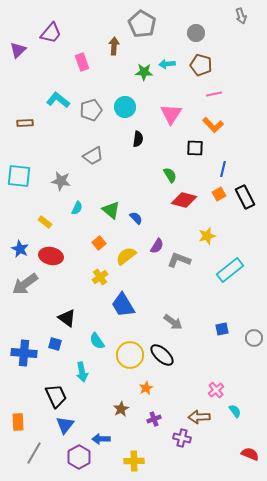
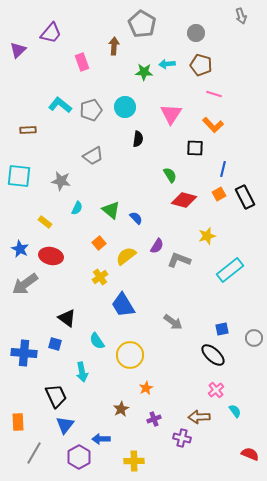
pink line at (214, 94): rotated 28 degrees clockwise
cyan L-shape at (58, 100): moved 2 px right, 5 px down
brown rectangle at (25, 123): moved 3 px right, 7 px down
black ellipse at (162, 355): moved 51 px right
